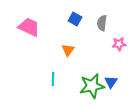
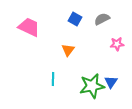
gray semicircle: moved 4 px up; rotated 56 degrees clockwise
pink star: moved 2 px left
